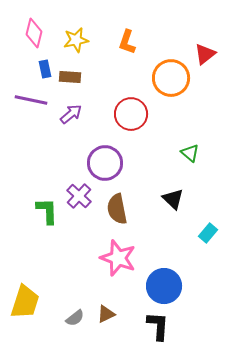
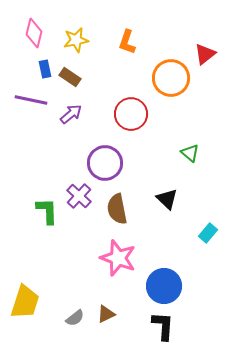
brown rectangle: rotated 30 degrees clockwise
black triangle: moved 6 px left
black L-shape: moved 5 px right
